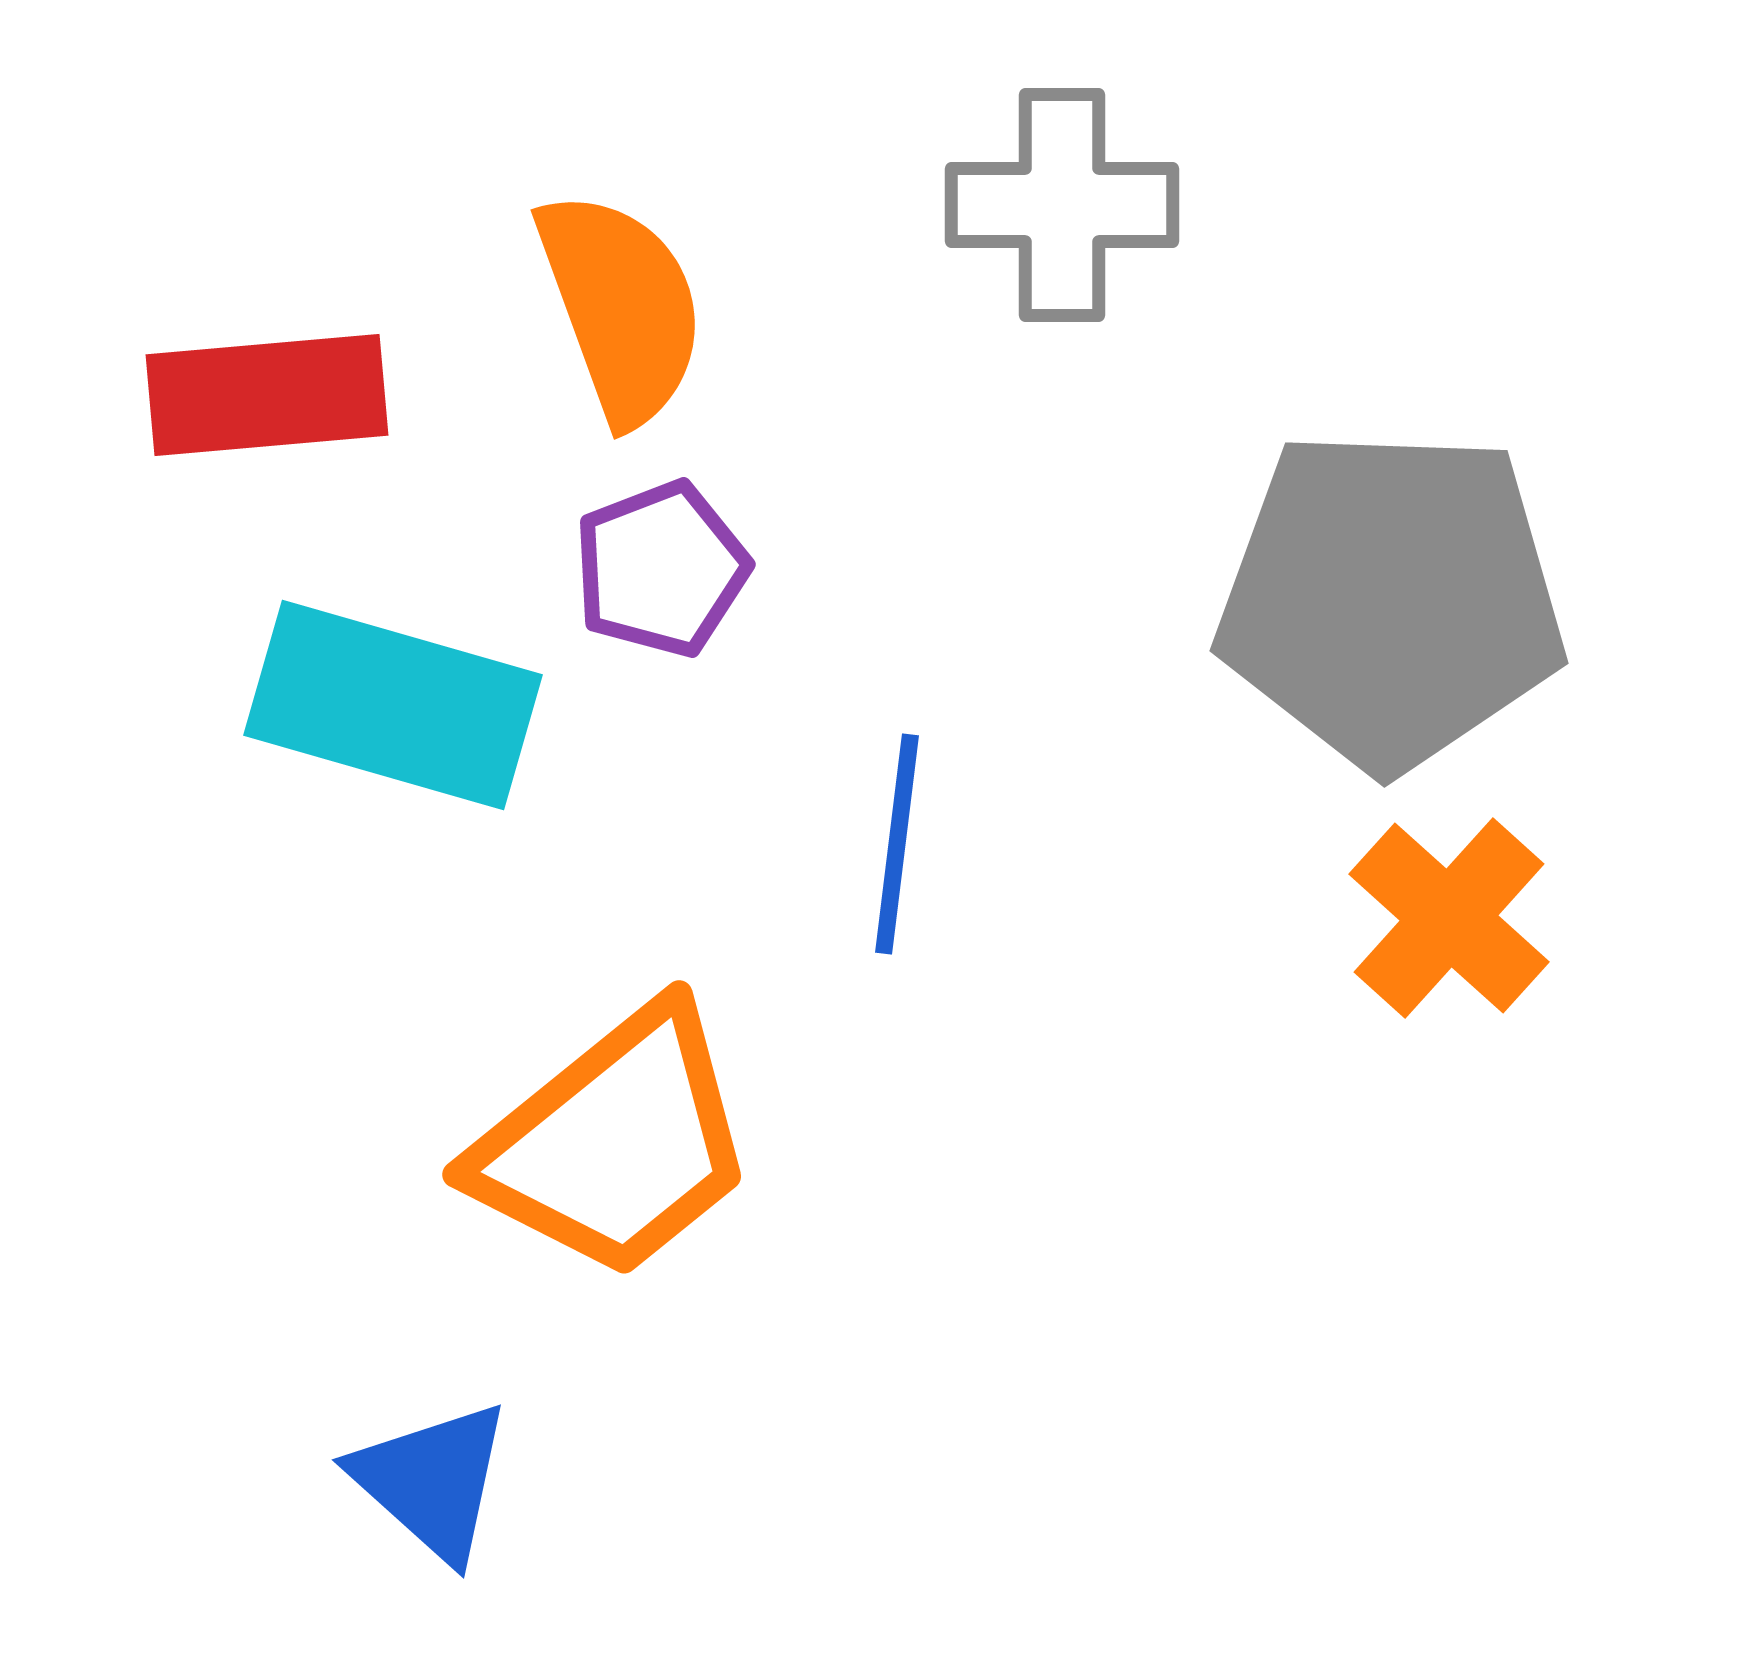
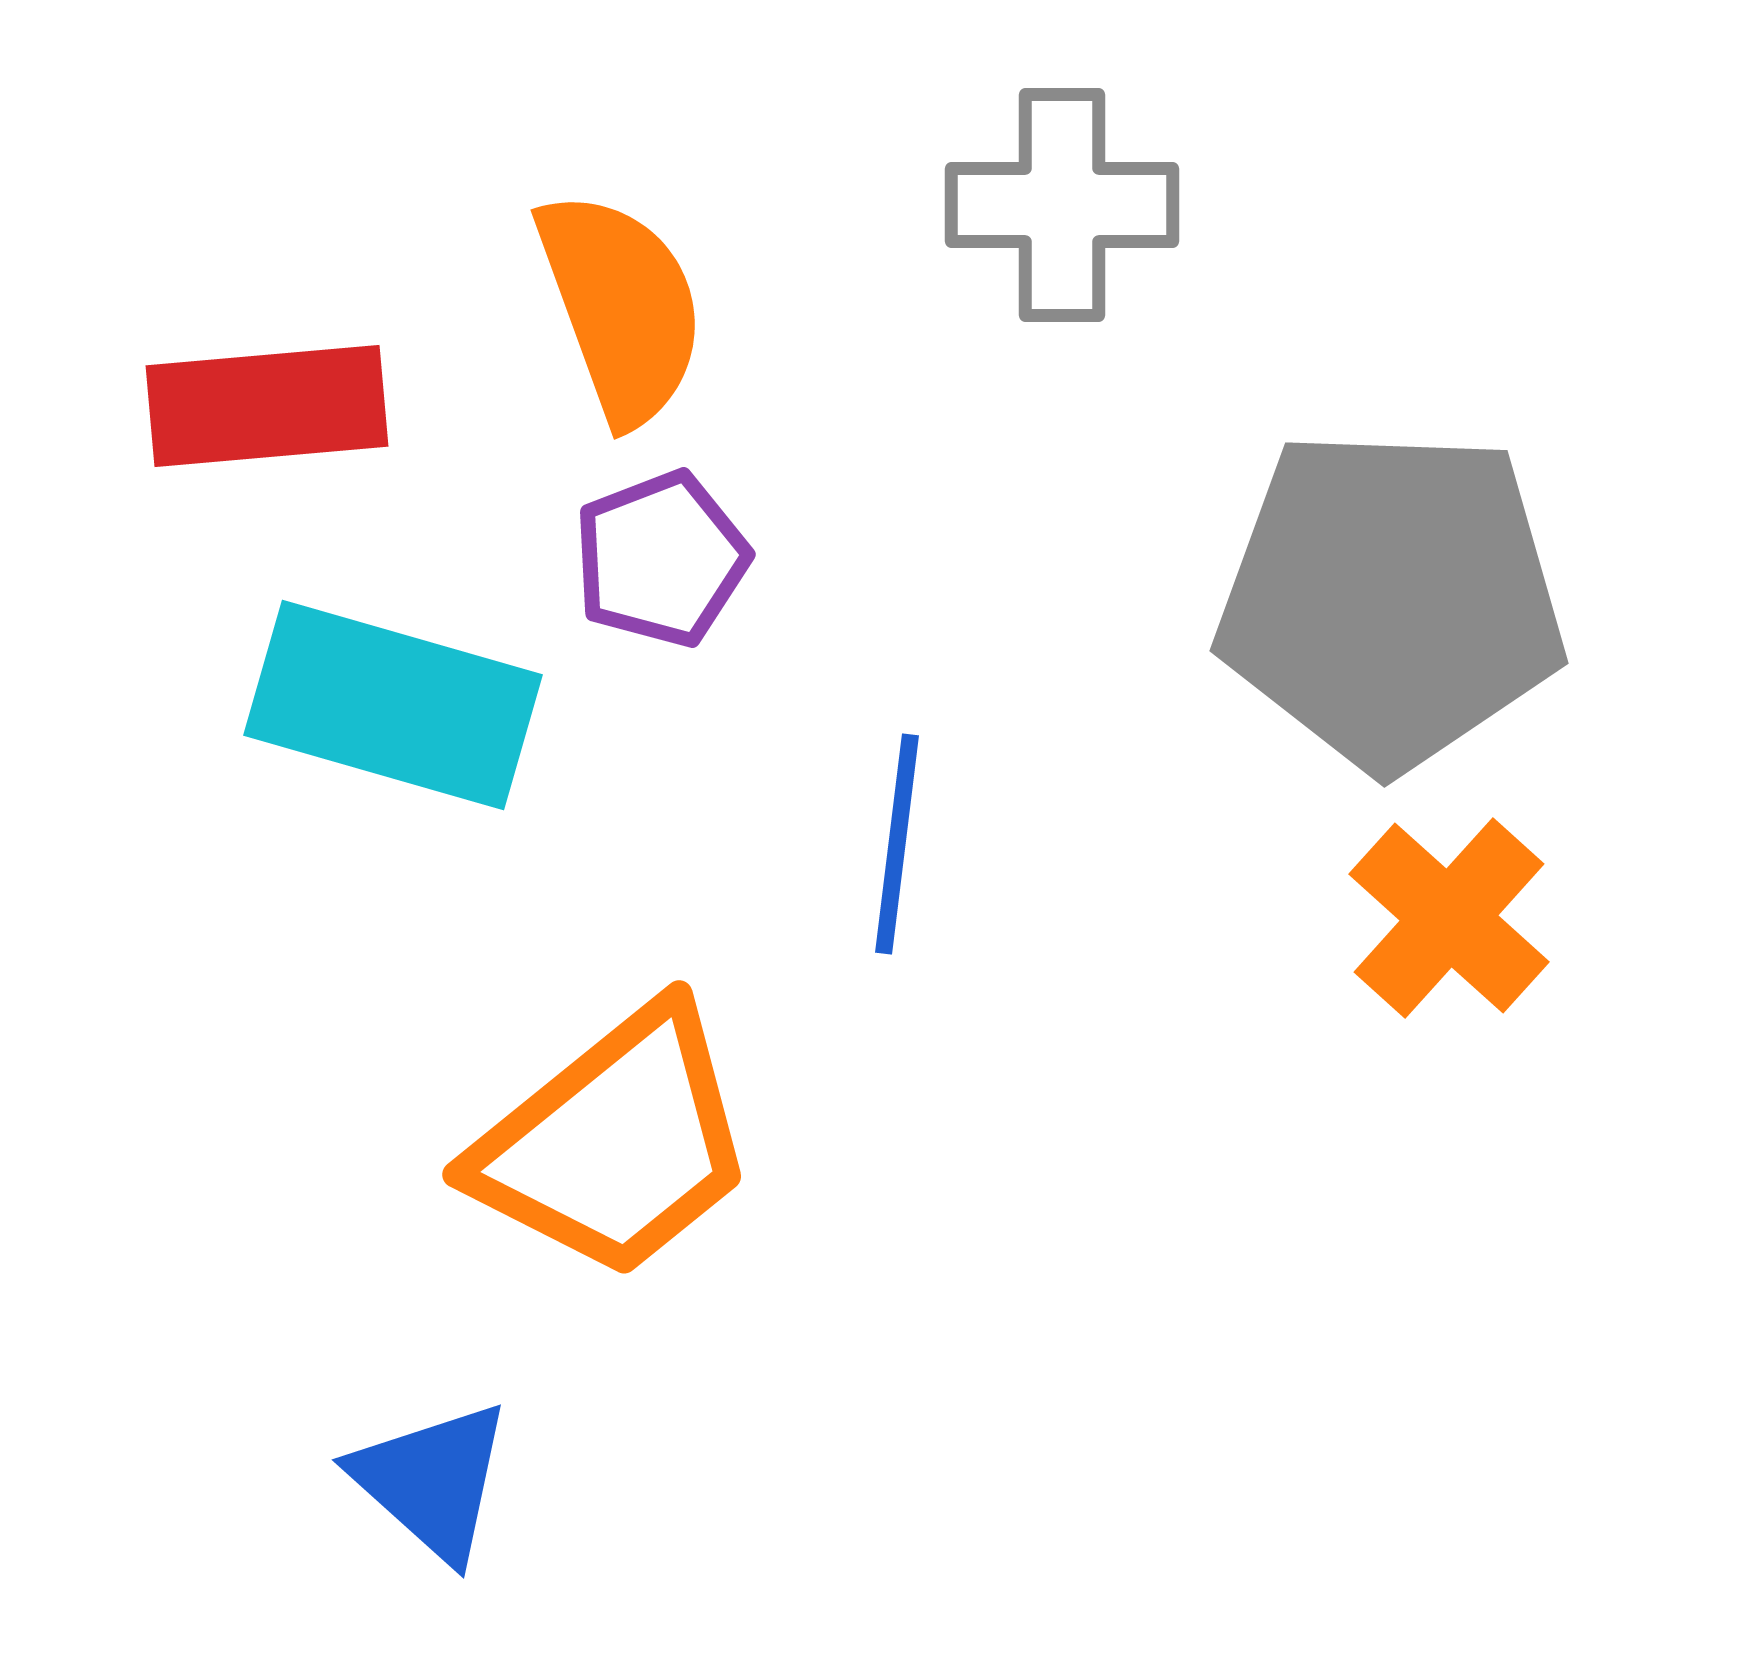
red rectangle: moved 11 px down
purple pentagon: moved 10 px up
